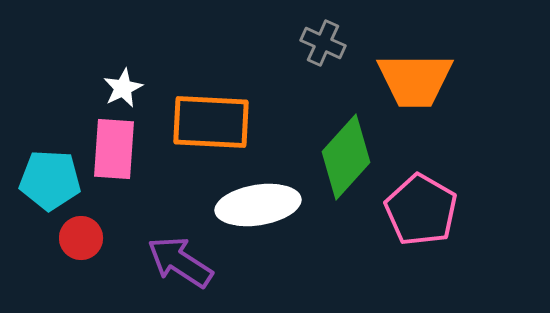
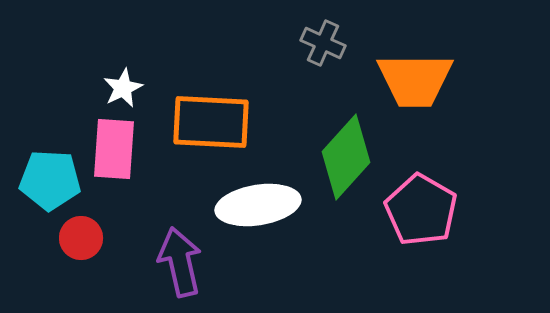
purple arrow: rotated 44 degrees clockwise
